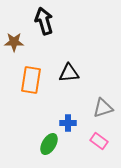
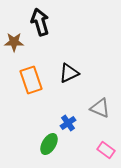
black arrow: moved 4 px left, 1 px down
black triangle: rotated 20 degrees counterclockwise
orange rectangle: rotated 28 degrees counterclockwise
gray triangle: moved 3 px left; rotated 40 degrees clockwise
blue cross: rotated 35 degrees counterclockwise
pink rectangle: moved 7 px right, 9 px down
